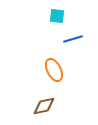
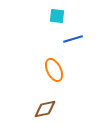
brown diamond: moved 1 px right, 3 px down
